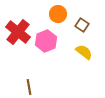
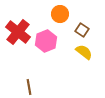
orange circle: moved 2 px right
brown square: moved 5 px down
